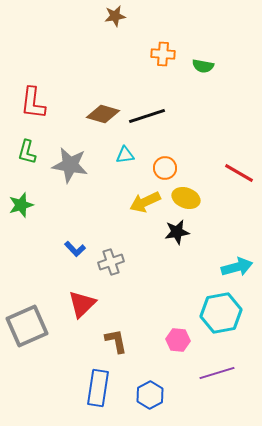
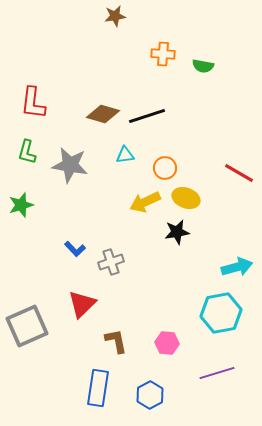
pink hexagon: moved 11 px left, 3 px down
